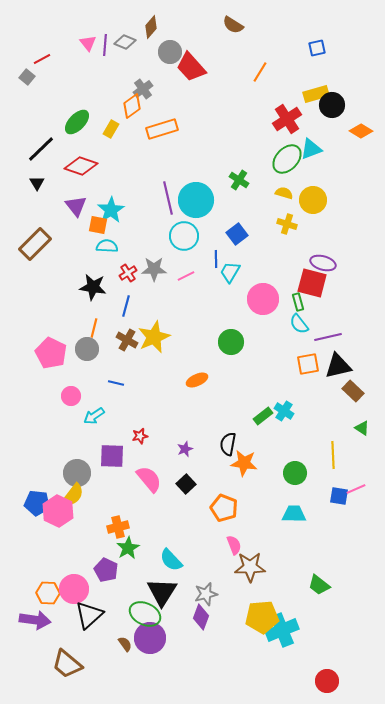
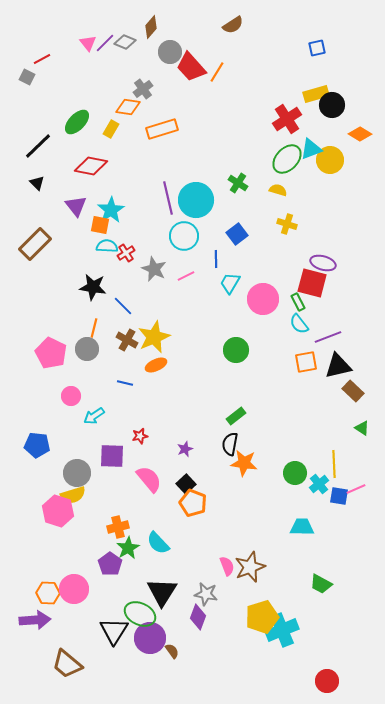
brown semicircle at (233, 25): rotated 65 degrees counterclockwise
purple line at (105, 45): moved 2 px up; rotated 40 degrees clockwise
orange line at (260, 72): moved 43 px left
gray square at (27, 77): rotated 14 degrees counterclockwise
orange diamond at (132, 106): moved 4 px left, 1 px down; rotated 45 degrees clockwise
orange diamond at (361, 131): moved 1 px left, 3 px down
black line at (41, 149): moved 3 px left, 3 px up
red diamond at (81, 166): moved 10 px right; rotated 8 degrees counterclockwise
green cross at (239, 180): moved 1 px left, 3 px down
black triangle at (37, 183): rotated 14 degrees counterclockwise
yellow semicircle at (284, 193): moved 6 px left, 3 px up
yellow circle at (313, 200): moved 17 px right, 40 px up
orange square at (98, 225): moved 2 px right
gray star at (154, 269): rotated 25 degrees clockwise
cyan trapezoid at (230, 272): moved 11 px down
red cross at (128, 273): moved 2 px left, 20 px up
green rectangle at (298, 302): rotated 12 degrees counterclockwise
blue line at (126, 306): moved 3 px left; rotated 60 degrees counterclockwise
purple line at (328, 337): rotated 8 degrees counterclockwise
green circle at (231, 342): moved 5 px right, 8 px down
orange square at (308, 364): moved 2 px left, 2 px up
orange ellipse at (197, 380): moved 41 px left, 15 px up
blue line at (116, 383): moved 9 px right
cyan cross at (284, 411): moved 35 px right, 73 px down; rotated 18 degrees clockwise
green rectangle at (263, 416): moved 27 px left
black semicircle at (228, 444): moved 2 px right
yellow line at (333, 455): moved 1 px right, 9 px down
yellow semicircle at (73, 495): rotated 35 degrees clockwise
blue pentagon at (37, 503): moved 58 px up
orange pentagon at (224, 508): moved 31 px left, 5 px up
pink hexagon at (58, 511): rotated 8 degrees counterclockwise
cyan trapezoid at (294, 514): moved 8 px right, 13 px down
pink semicircle at (234, 545): moved 7 px left, 21 px down
cyan semicircle at (171, 560): moved 13 px left, 17 px up
brown star at (250, 567): rotated 20 degrees counterclockwise
purple pentagon at (106, 570): moved 4 px right, 6 px up; rotated 10 degrees clockwise
green trapezoid at (319, 585): moved 2 px right, 1 px up; rotated 10 degrees counterclockwise
gray star at (206, 594): rotated 25 degrees clockwise
green ellipse at (145, 614): moved 5 px left
black triangle at (89, 615): moved 25 px right, 16 px down; rotated 16 degrees counterclockwise
purple diamond at (201, 617): moved 3 px left
yellow pentagon at (262, 617): rotated 12 degrees counterclockwise
purple arrow at (35, 620): rotated 12 degrees counterclockwise
brown semicircle at (125, 644): moved 47 px right, 7 px down
